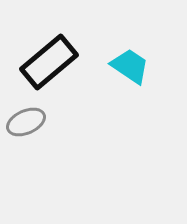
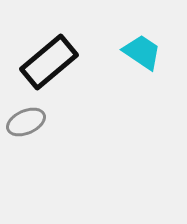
cyan trapezoid: moved 12 px right, 14 px up
